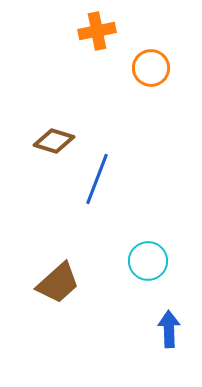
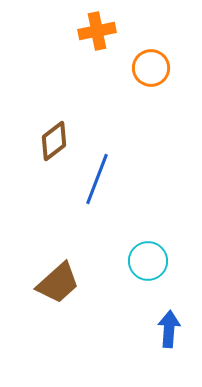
brown diamond: rotated 54 degrees counterclockwise
blue arrow: rotated 6 degrees clockwise
